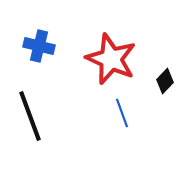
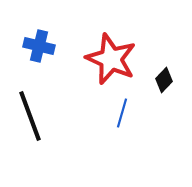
black diamond: moved 1 px left, 1 px up
blue line: rotated 36 degrees clockwise
